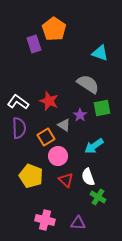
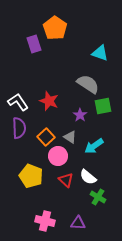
orange pentagon: moved 1 px right, 1 px up
white L-shape: rotated 20 degrees clockwise
green square: moved 1 px right, 2 px up
gray triangle: moved 6 px right, 12 px down
orange square: rotated 12 degrees counterclockwise
white semicircle: rotated 30 degrees counterclockwise
pink cross: moved 1 px down
